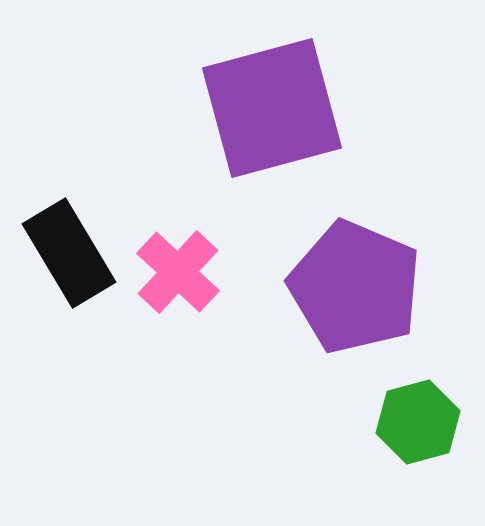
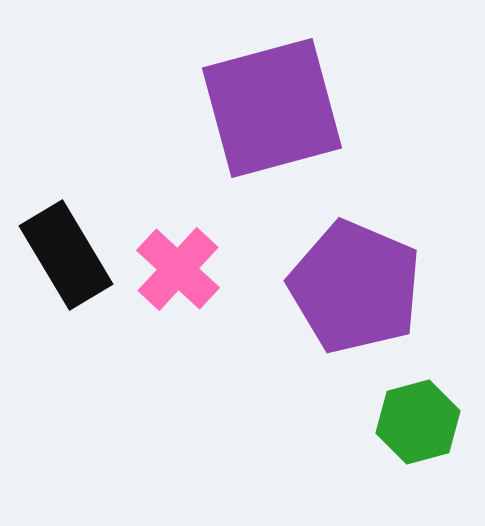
black rectangle: moved 3 px left, 2 px down
pink cross: moved 3 px up
